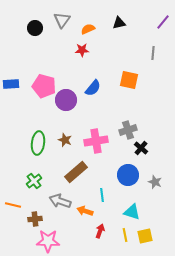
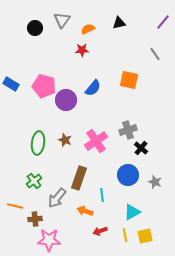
gray line: moved 2 px right, 1 px down; rotated 40 degrees counterclockwise
blue rectangle: rotated 35 degrees clockwise
pink cross: rotated 25 degrees counterclockwise
brown rectangle: moved 3 px right, 6 px down; rotated 30 degrees counterclockwise
gray arrow: moved 3 px left, 3 px up; rotated 70 degrees counterclockwise
orange line: moved 2 px right, 1 px down
cyan triangle: rotated 48 degrees counterclockwise
red arrow: rotated 128 degrees counterclockwise
pink star: moved 1 px right, 1 px up
